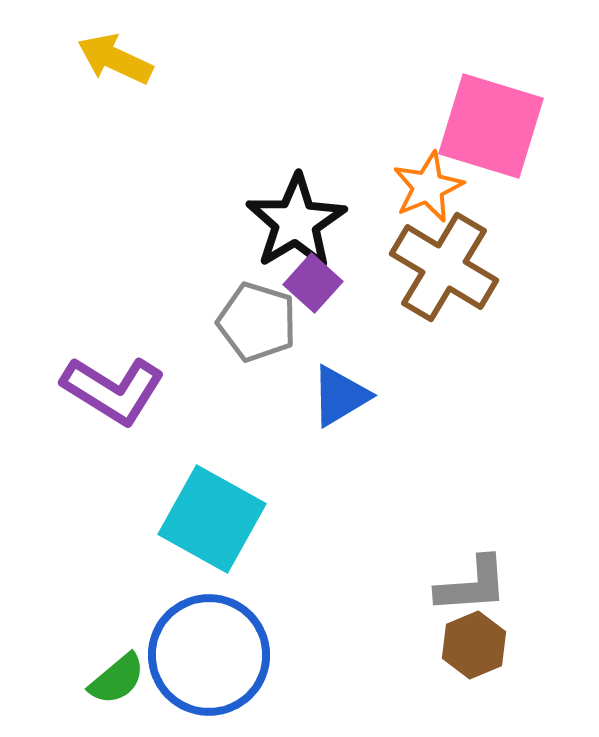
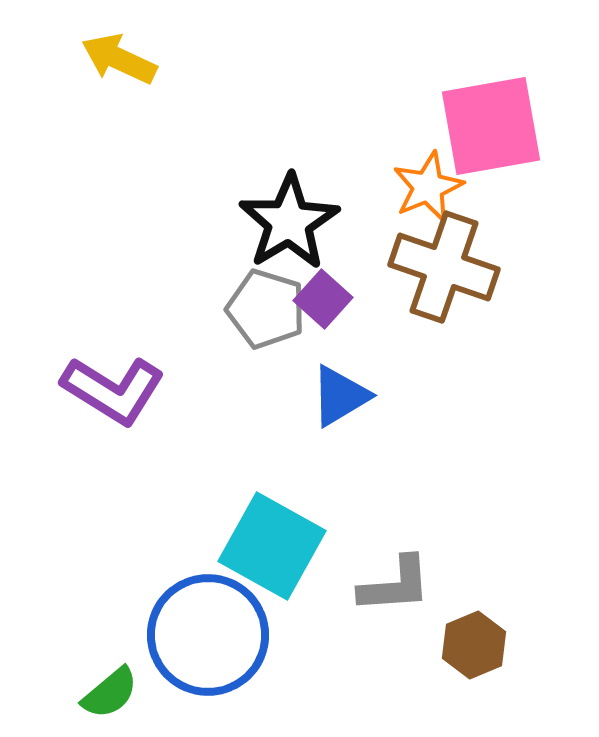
yellow arrow: moved 4 px right
pink square: rotated 27 degrees counterclockwise
black star: moved 7 px left
brown cross: rotated 12 degrees counterclockwise
purple square: moved 10 px right, 16 px down
gray pentagon: moved 9 px right, 13 px up
cyan square: moved 60 px right, 27 px down
gray L-shape: moved 77 px left
blue circle: moved 1 px left, 20 px up
green semicircle: moved 7 px left, 14 px down
